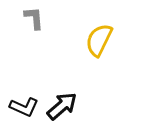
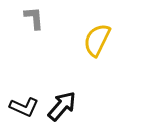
yellow semicircle: moved 2 px left
black arrow: rotated 8 degrees counterclockwise
